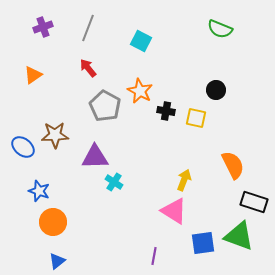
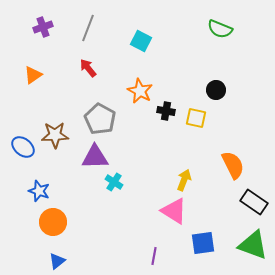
gray pentagon: moved 5 px left, 13 px down
black rectangle: rotated 16 degrees clockwise
green triangle: moved 14 px right, 9 px down
